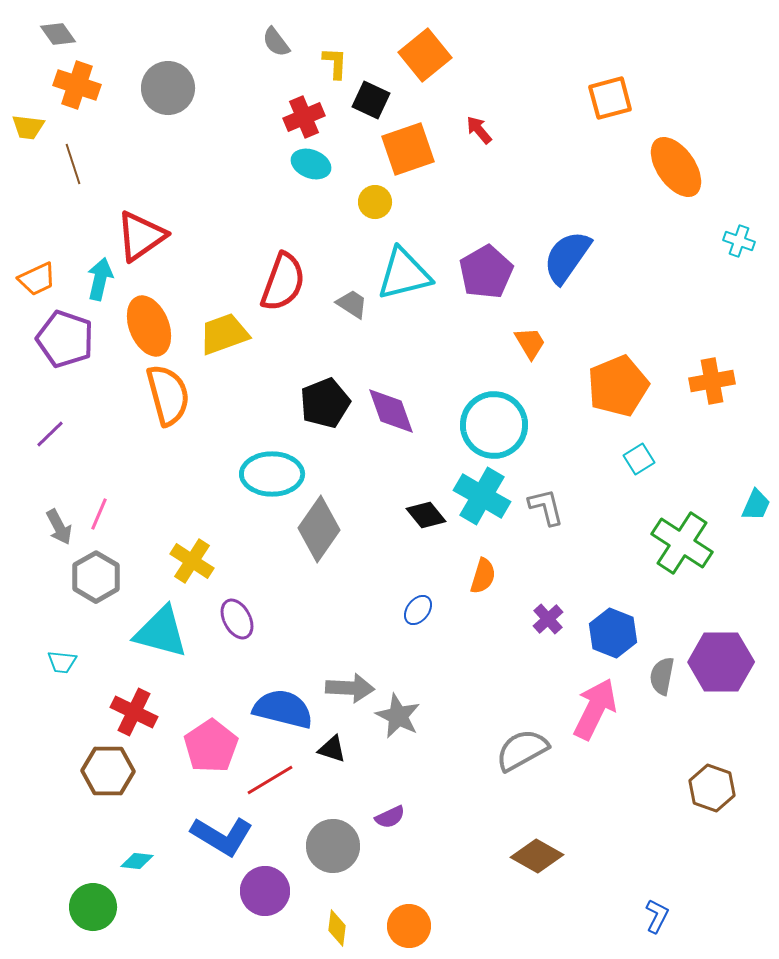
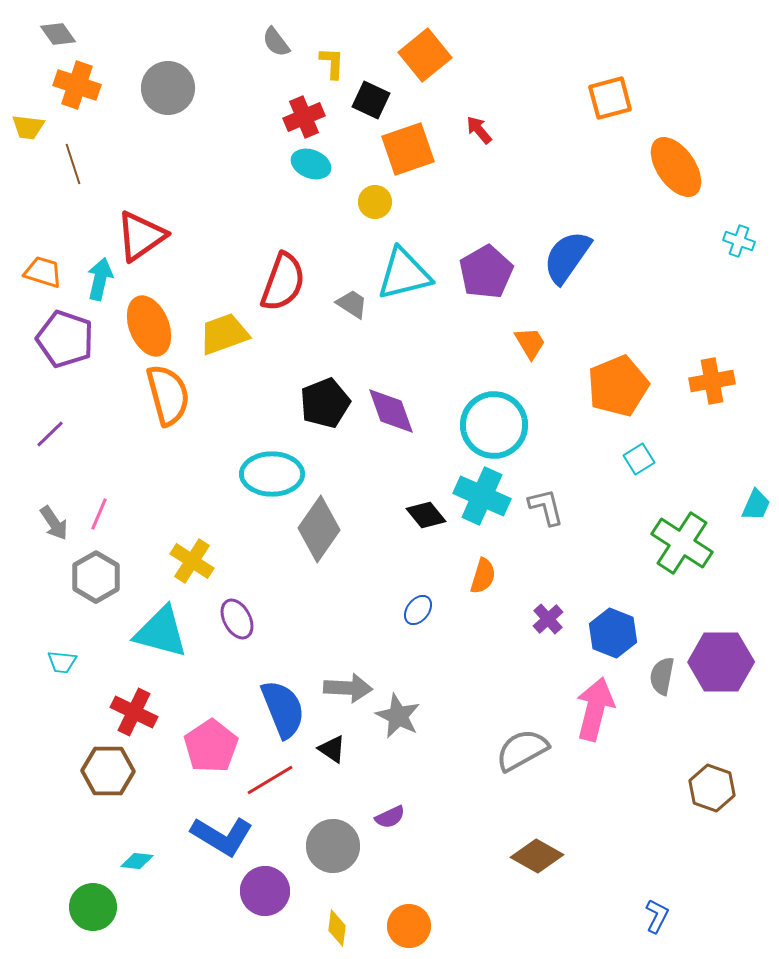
yellow L-shape at (335, 63): moved 3 px left
orange trapezoid at (37, 279): moved 6 px right, 7 px up; rotated 138 degrees counterclockwise
cyan cross at (482, 496): rotated 6 degrees counterclockwise
gray arrow at (59, 527): moved 5 px left, 4 px up; rotated 6 degrees counterclockwise
gray arrow at (350, 688): moved 2 px left
blue semicircle at (283, 709): rotated 54 degrees clockwise
pink arrow at (595, 709): rotated 12 degrees counterclockwise
black triangle at (332, 749): rotated 16 degrees clockwise
